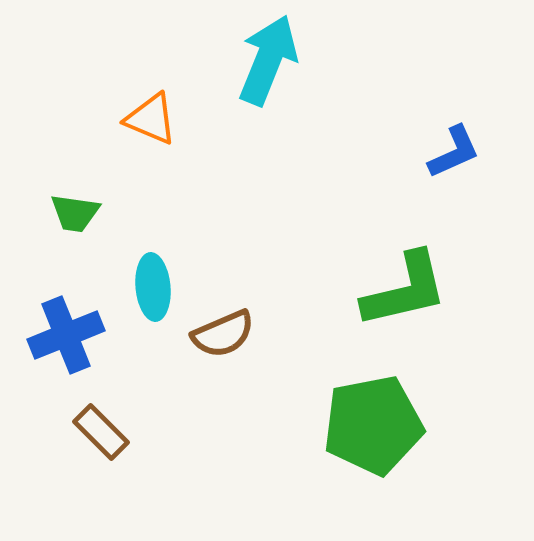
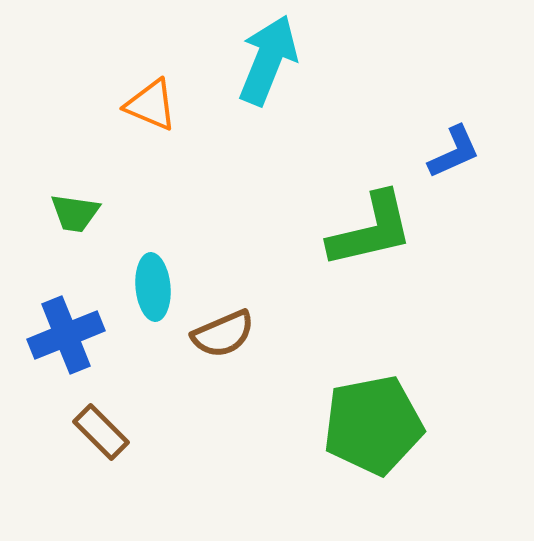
orange triangle: moved 14 px up
green L-shape: moved 34 px left, 60 px up
